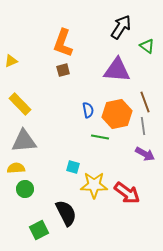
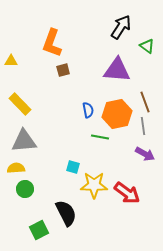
orange L-shape: moved 11 px left
yellow triangle: rotated 24 degrees clockwise
